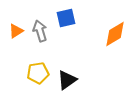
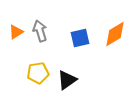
blue square: moved 14 px right, 20 px down
orange triangle: moved 1 px down
